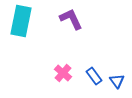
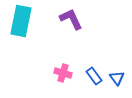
pink cross: rotated 24 degrees counterclockwise
blue triangle: moved 3 px up
